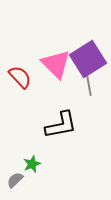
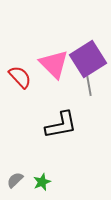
pink triangle: moved 2 px left
green star: moved 10 px right, 18 px down
